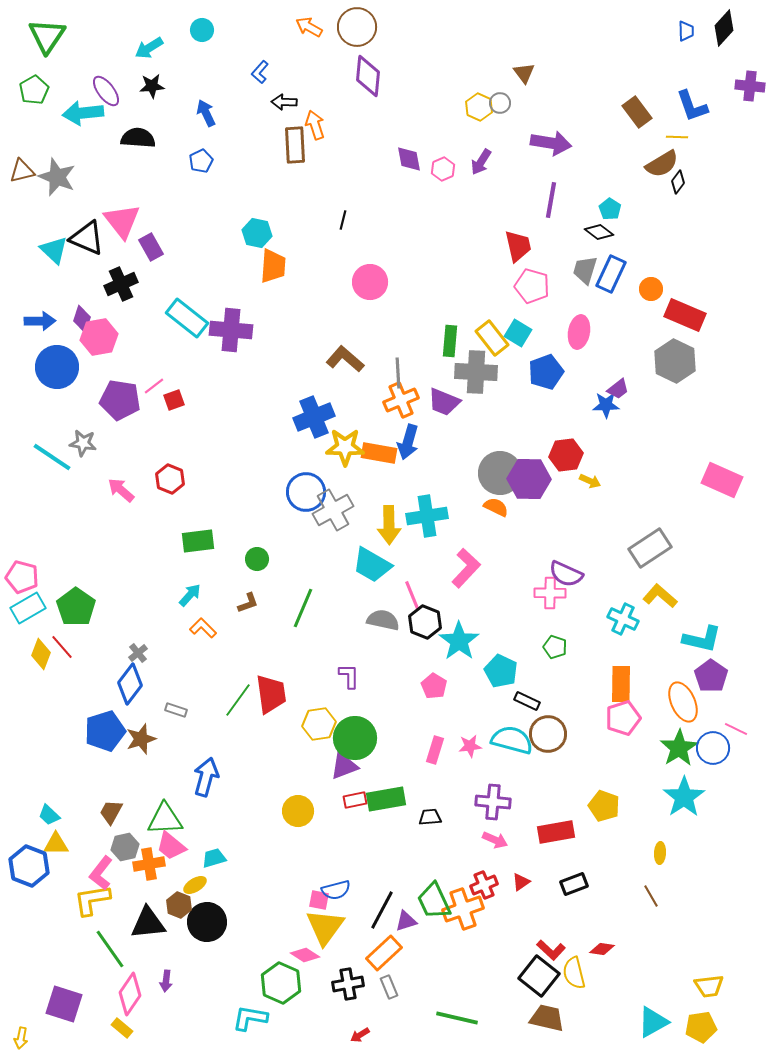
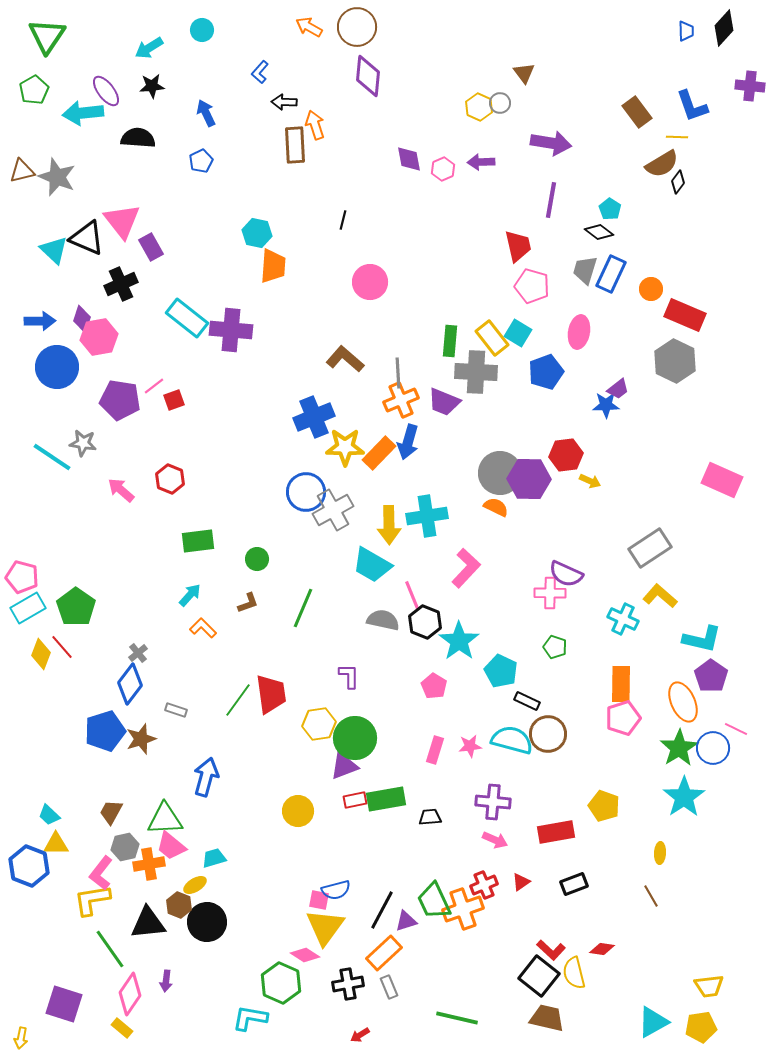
purple arrow at (481, 162): rotated 56 degrees clockwise
orange rectangle at (379, 453): rotated 56 degrees counterclockwise
